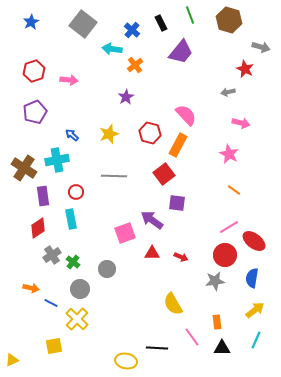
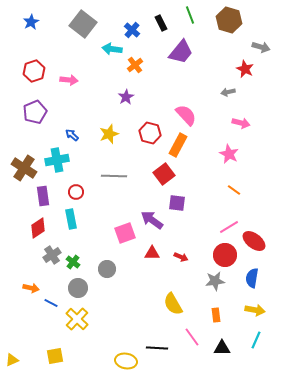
gray circle at (80, 289): moved 2 px left, 1 px up
yellow arrow at (255, 310): rotated 48 degrees clockwise
orange rectangle at (217, 322): moved 1 px left, 7 px up
yellow square at (54, 346): moved 1 px right, 10 px down
